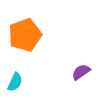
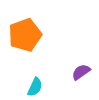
cyan semicircle: moved 20 px right, 5 px down
